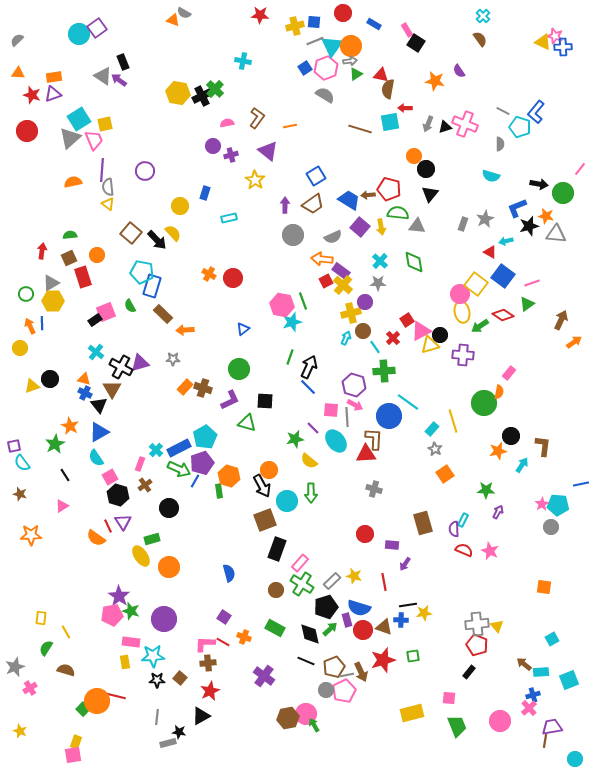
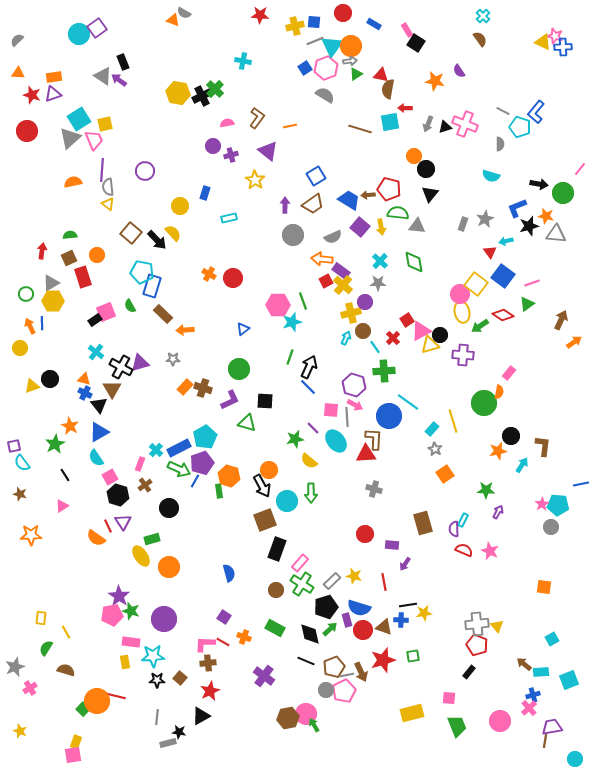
red triangle at (490, 252): rotated 24 degrees clockwise
pink hexagon at (282, 305): moved 4 px left; rotated 10 degrees counterclockwise
